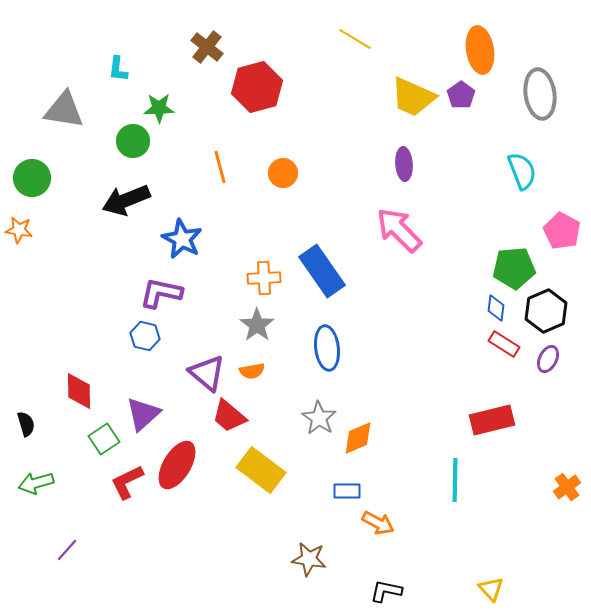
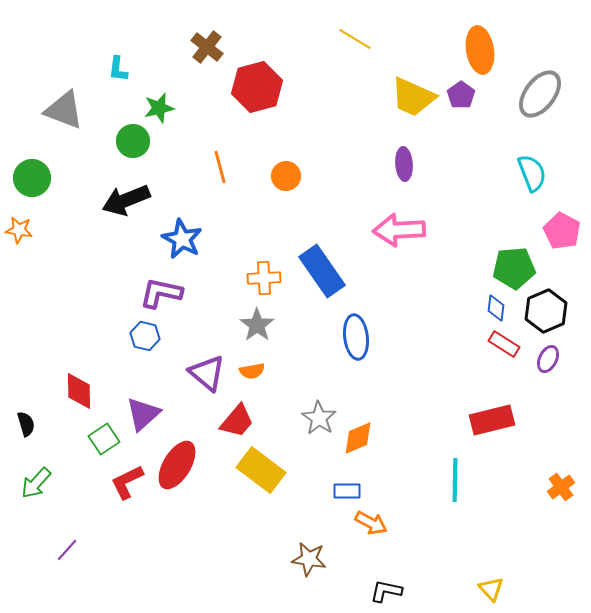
gray ellipse at (540, 94): rotated 45 degrees clockwise
green star at (159, 108): rotated 12 degrees counterclockwise
gray triangle at (64, 110): rotated 12 degrees clockwise
cyan semicircle at (522, 171): moved 10 px right, 2 px down
orange circle at (283, 173): moved 3 px right, 3 px down
pink arrow at (399, 230): rotated 48 degrees counterclockwise
blue ellipse at (327, 348): moved 29 px right, 11 px up
red trapezoid at (229, 416): moved 8 px right, 5 px down; rotated 90 degrees counterclockwise
green arrow at (36, 483): rotated 32 degrees counterclockwise
orange cross at (567, 487): moved 6 px left
orange arrow at (378, 523): moved 7 px left
